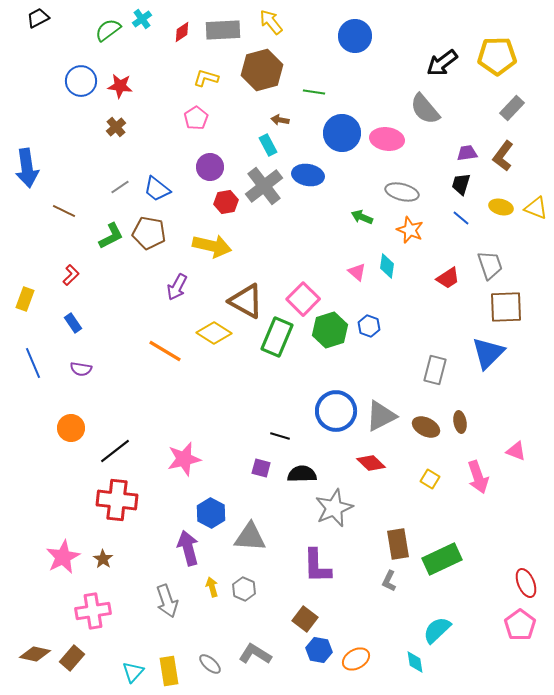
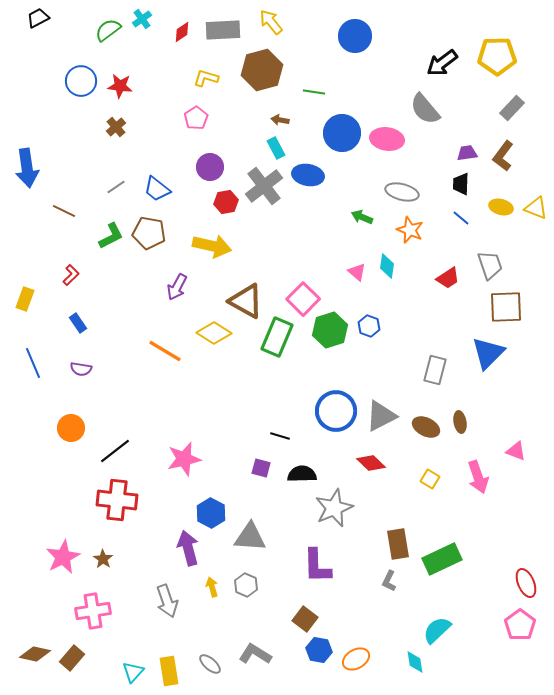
cyan rectangle at (268, 145): moved 8 px right, 3 px down
black trapezoid at (461, 184): rotated 15 degrees counterclockwise
gray line at (120, 187): moved 4 px left
blue rectangle at (73, 323): moved 5 px right
gray hexagon at (244, 589): moved 2 px right, 4 px up
